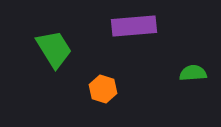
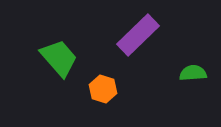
purple rectangle: moved 4 px right, 9 px down; rotated 39 degrees counterclockwise
green trapezoid: moved 5 px right, 9 px down; rotated 9 degrees counterclockwise
